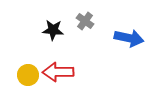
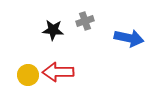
gray cross: rotated 36 degrees clockwise
